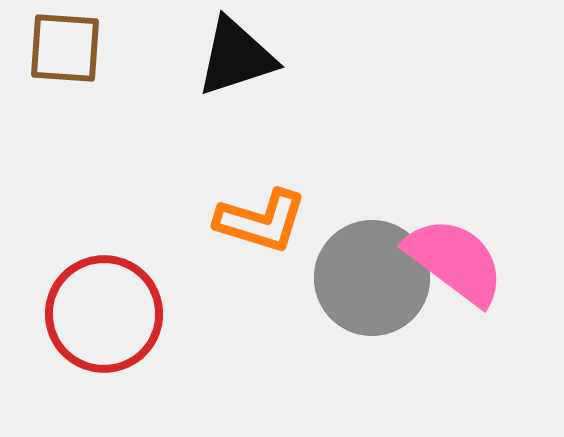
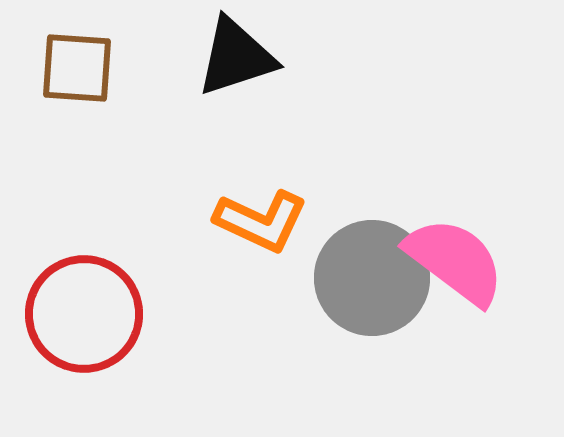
brown square: moved 12 px right, 20 px down
orange L-shape: rotated 8 degrees clockwise
red circle: moved 20 px left
